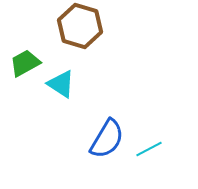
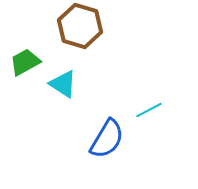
green trapezoid: moved 1 px up
cyan triangle: moved 2 px right
cyan line: moved 39 px up
